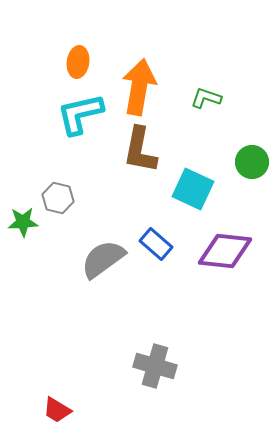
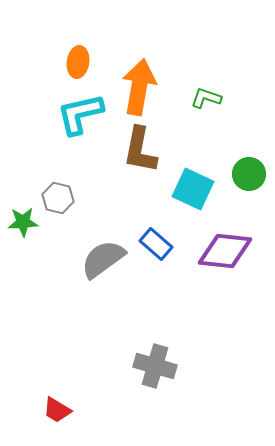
green circle: moved 3 px left, 12 px down
